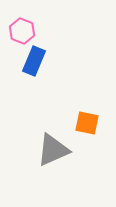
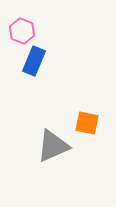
gray triangle: moved 4 px up
